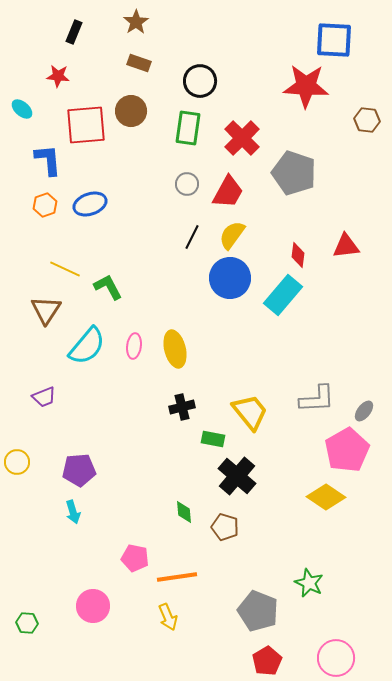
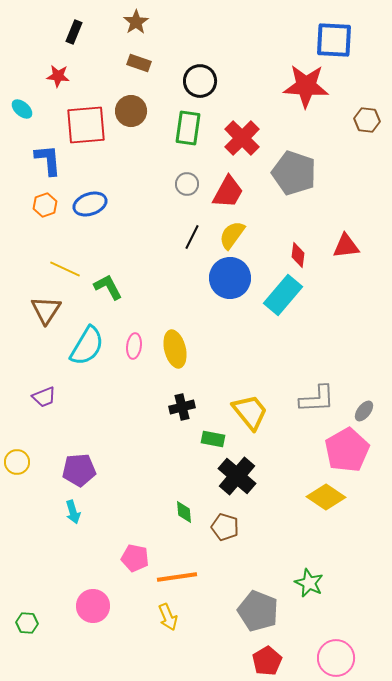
cyan semicircle at (87, 346): rotated 9 degrees counterclockwise
